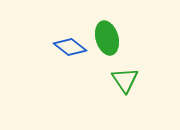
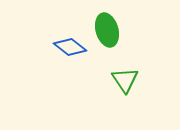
green ellipse: moved 8 px up
